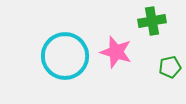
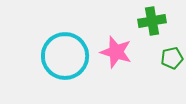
green pentagon: moved 2 px right, 9 px up
